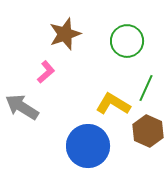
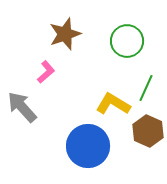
gray arrow: rotated 16 degrees clockwise
